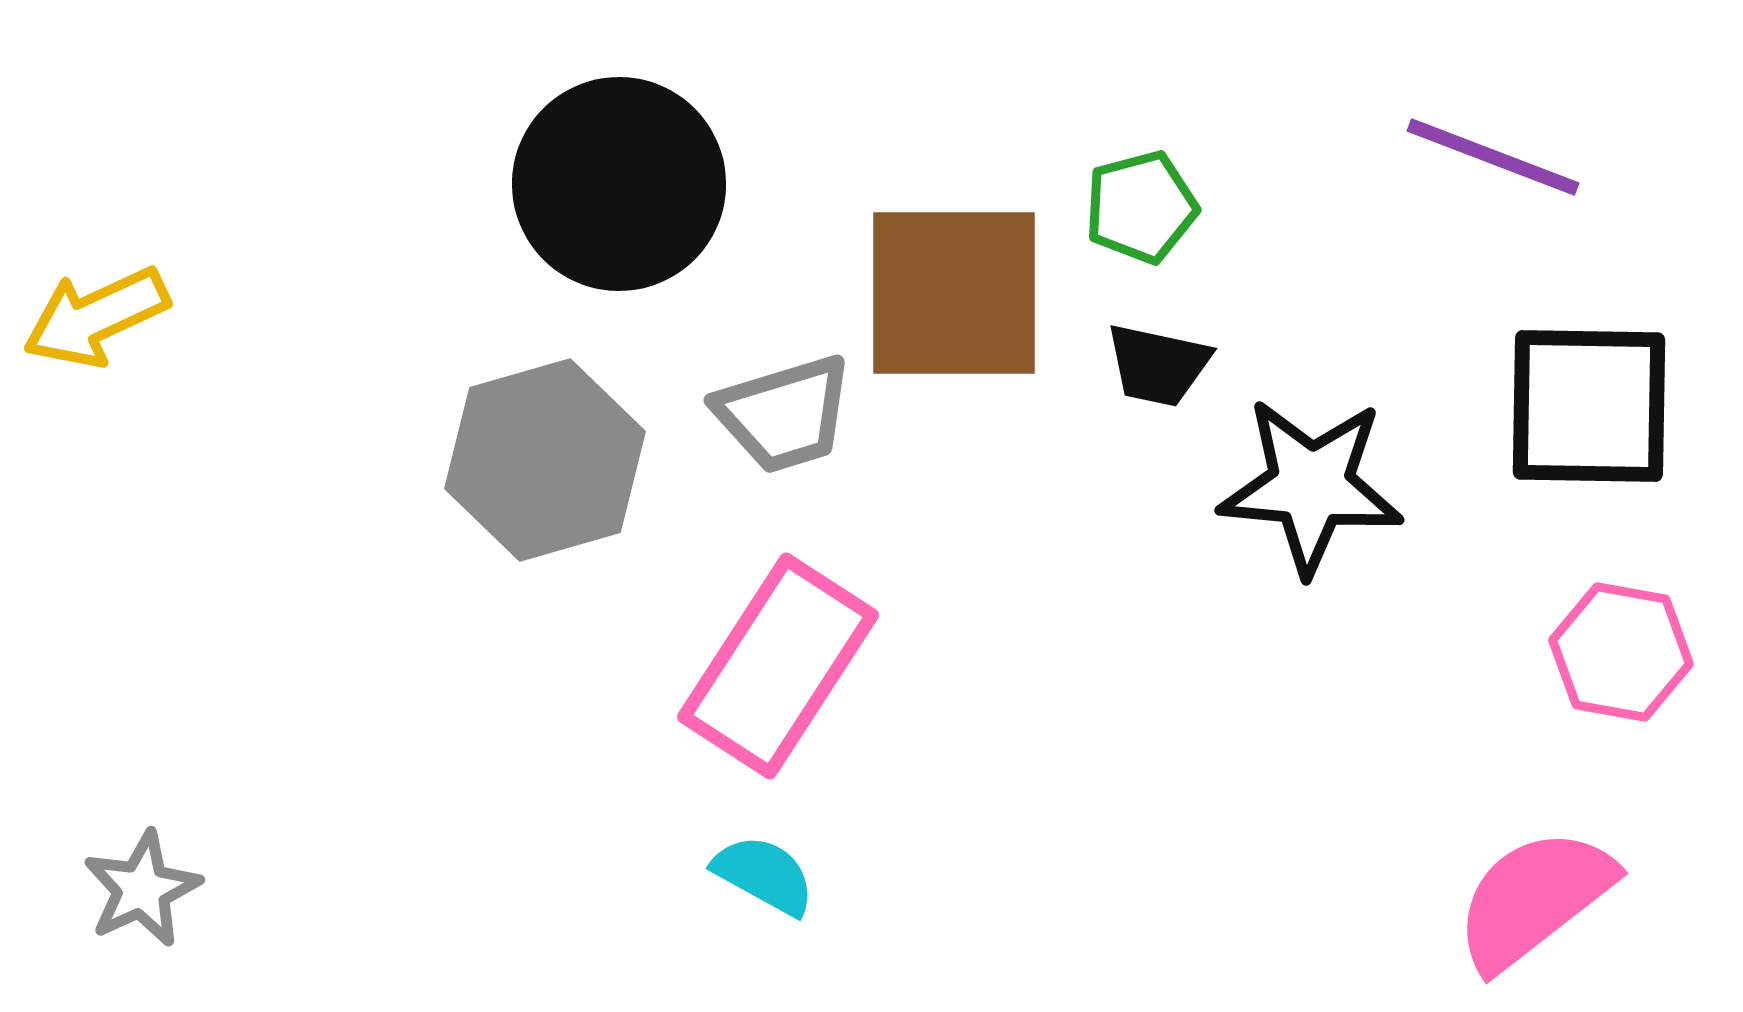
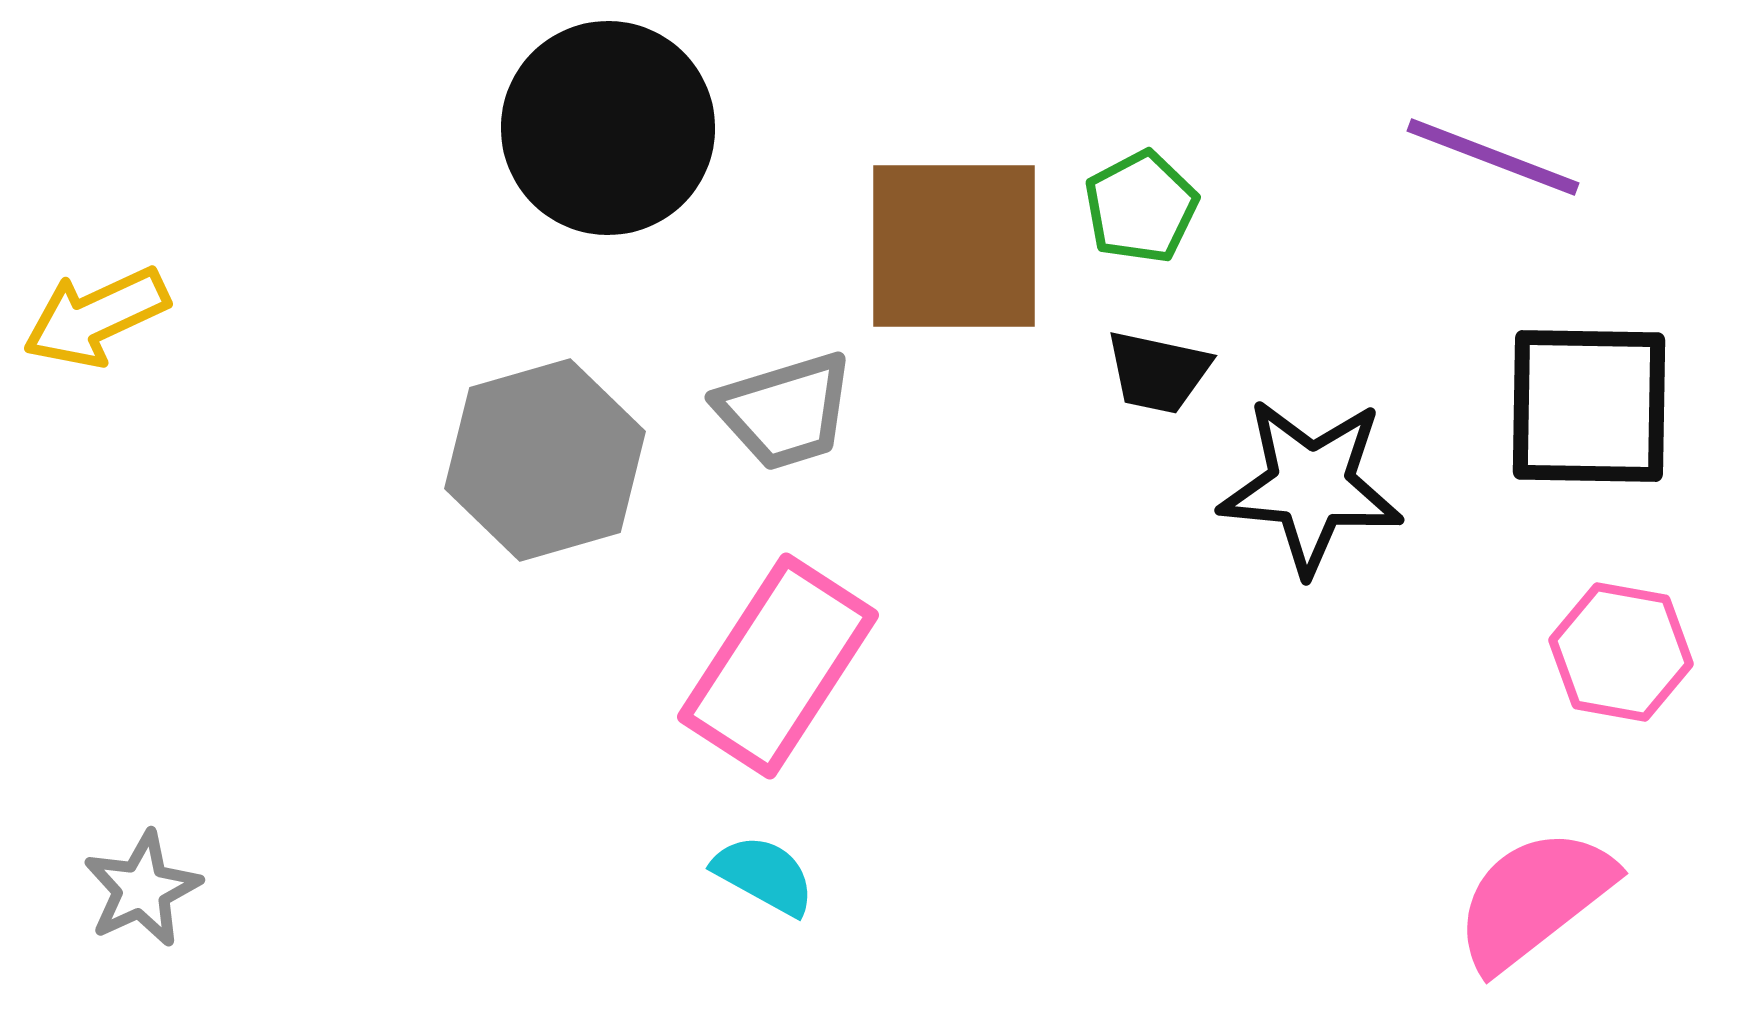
black circle: moved 11 px left, 56 px up
green pentagon: rotated 13 degrees counterclockwise
brown square: moved 47 px up
black trapezoid: moved 7 px down
gray trapezoid: moved 1 px right, 3 px up
